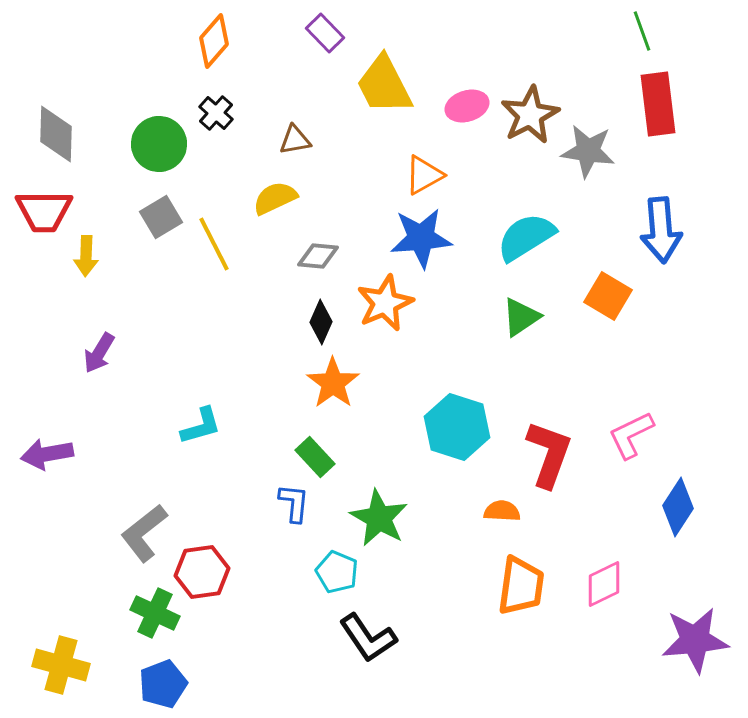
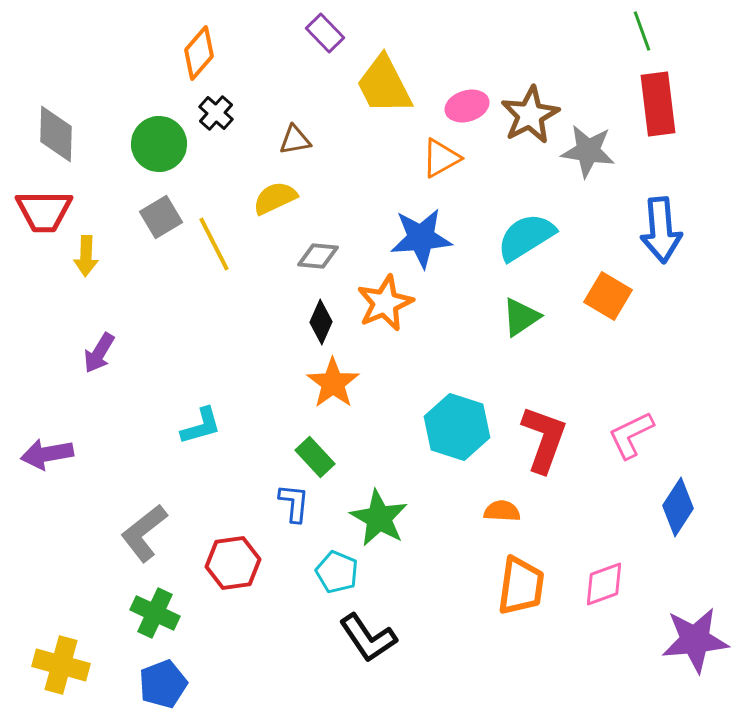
orange diamond at (214, 41): moved 15 px left, 12 px down
orange triangle at (424, 175): moved 17 px right, 17 px up
red L-shape at (549, 454): moved 5 px left, 15 px up
red hexagon at (202, 572): moved 31 px right, 9 px up
pink diamond at (604, 584): rotated 6 degrees clockwise
